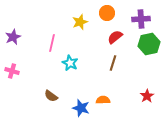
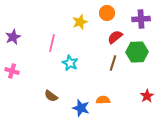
green hexagon: moved 12 px left, 8 px down; rotated 10 degrees clockwise
